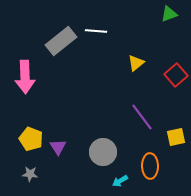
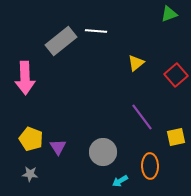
pink arrow: moved 1 px down
